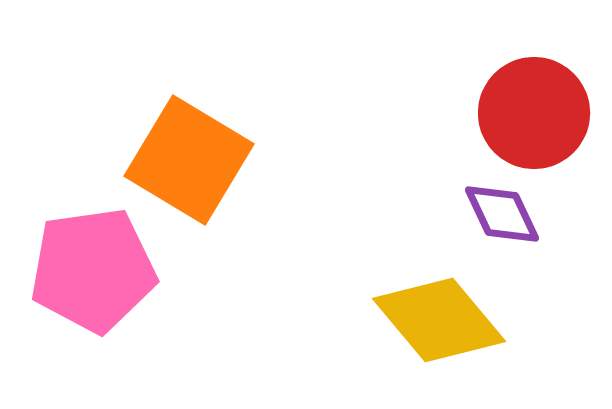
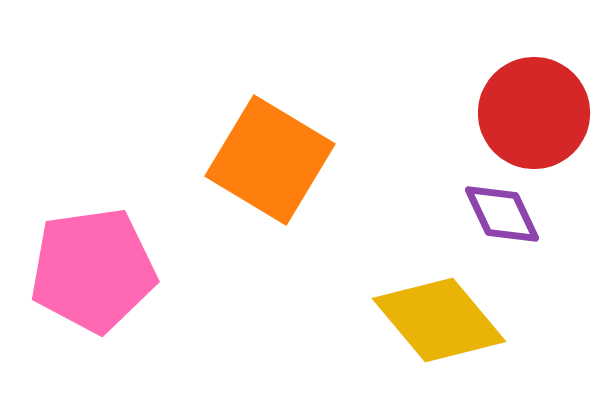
orange square: moved 81 px right
